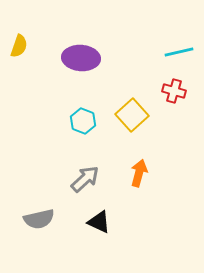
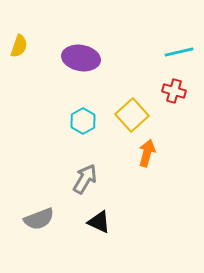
purple ellipse: rotated 6 degrees clockwise
cyan hexagon: rotated 10 degrees clockwise
orange arrow: moved 8 px right, 20 px up
gray arrow: rotated 16 degrees counterclockwise
gray semicircle: rotated 8 degrees counterclockwise
